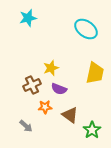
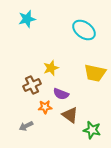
cyan star: moved 1 px left, 1 px down
cyan ellipse: moved 2 px left, 1 px down
yellow trapezoid: rotated 90 degrees clockwise
purple semicircle: moved 2 px right, 5 px down
gray arrow: rotated 112 degrees clockwise
green star: rotated 24 degrees counterclockwise
